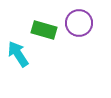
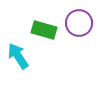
cyan arrow: moved 2 px down
